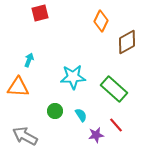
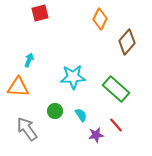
orange diamond: moved 1 px left, 2 px up
brown diamond: rotated 20 degrees counterclockwise
green rectangle: moved 2 px right
gray arrow: moved 2 px right, 7 px up; rotated 25 degrees clockwise
